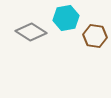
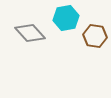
gray diamond: moved 1 px left, 1 px down; rotated 16 degrees clockwise
